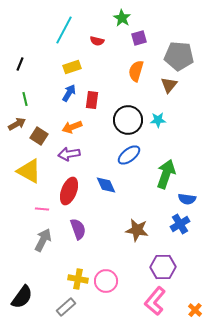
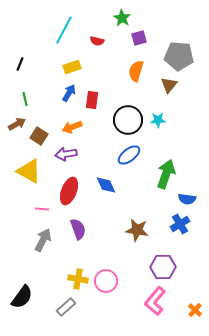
purple arrow: moved 3 px left
